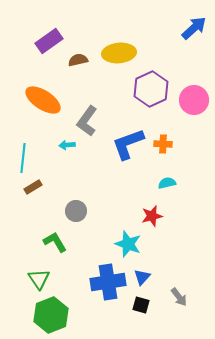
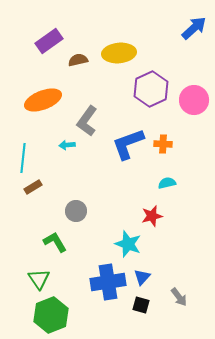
orange ellipse: rotated 54 degrees counterclockwise
